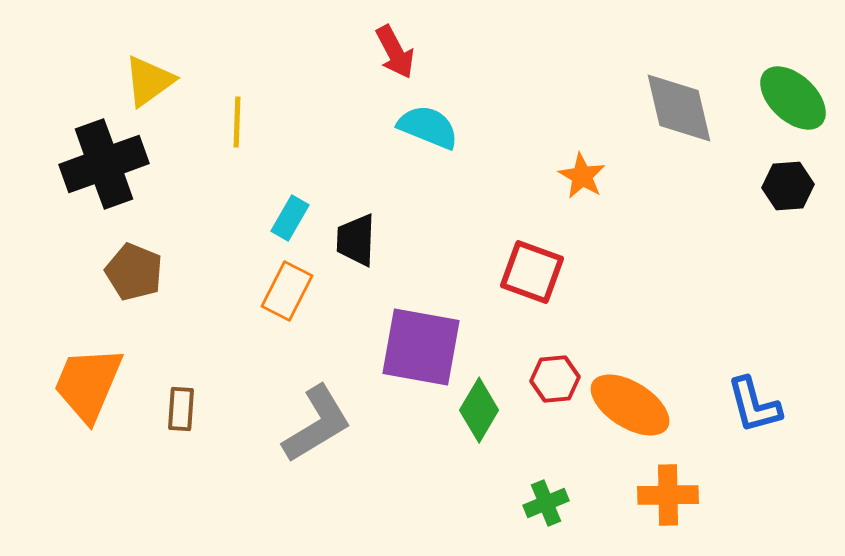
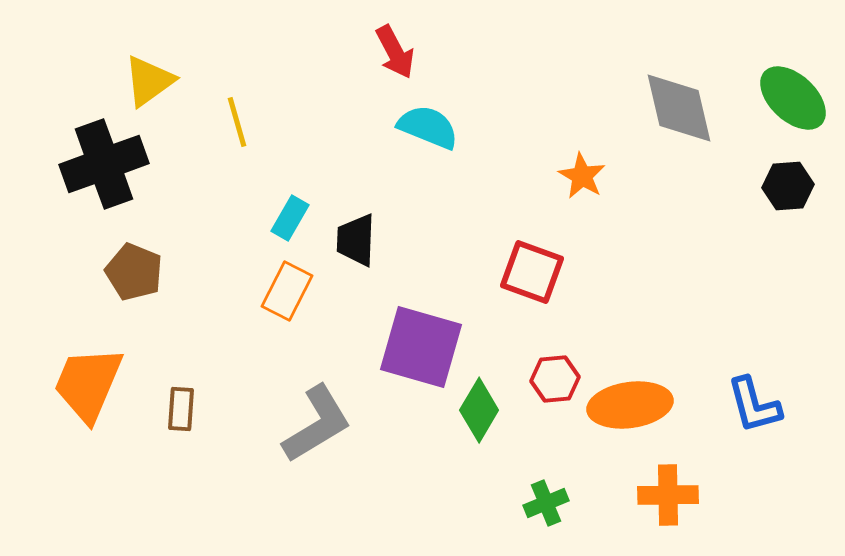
yellow line: rotated 18 degrees counterclockwise
purple square: rotated 6 degrees clockwise
orange ellipse: rotated 40 degrees counterclockwise
